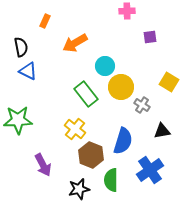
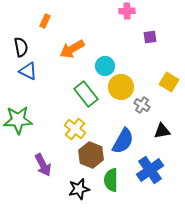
orange arrow: moved 3 px left, 6 px down
blue semicircle: rotated 12 degrees clockwise
